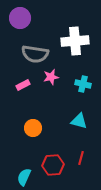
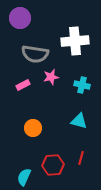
cyan cross: moved 1 px left, 1 px down
